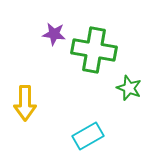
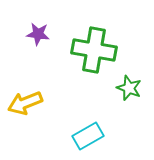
purple star: moved 16 px left
yellow arrow: rotated 68 degrees clockwise
